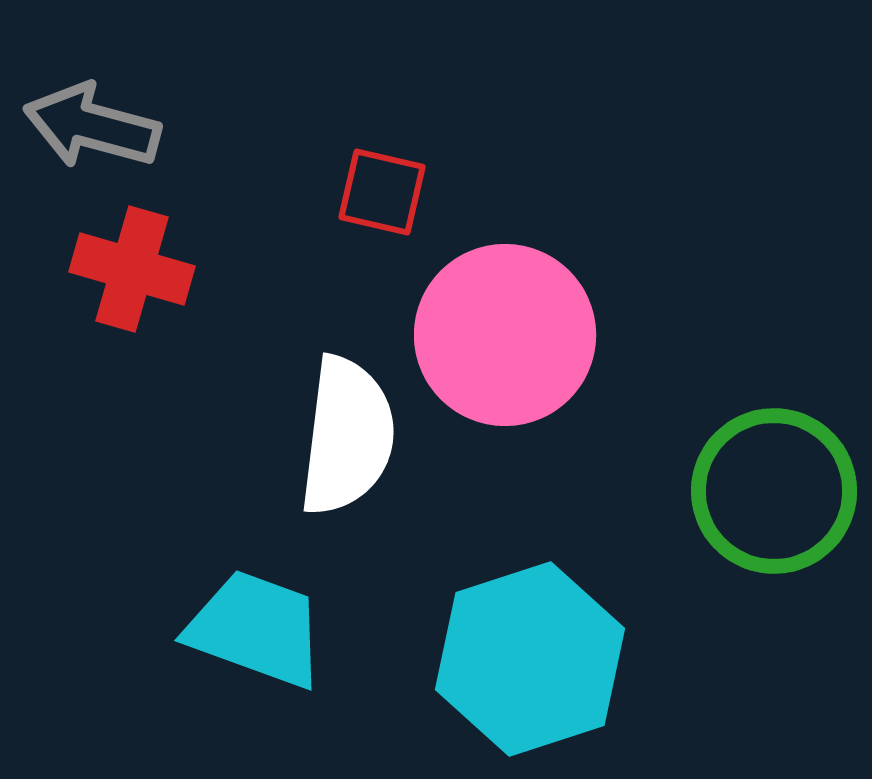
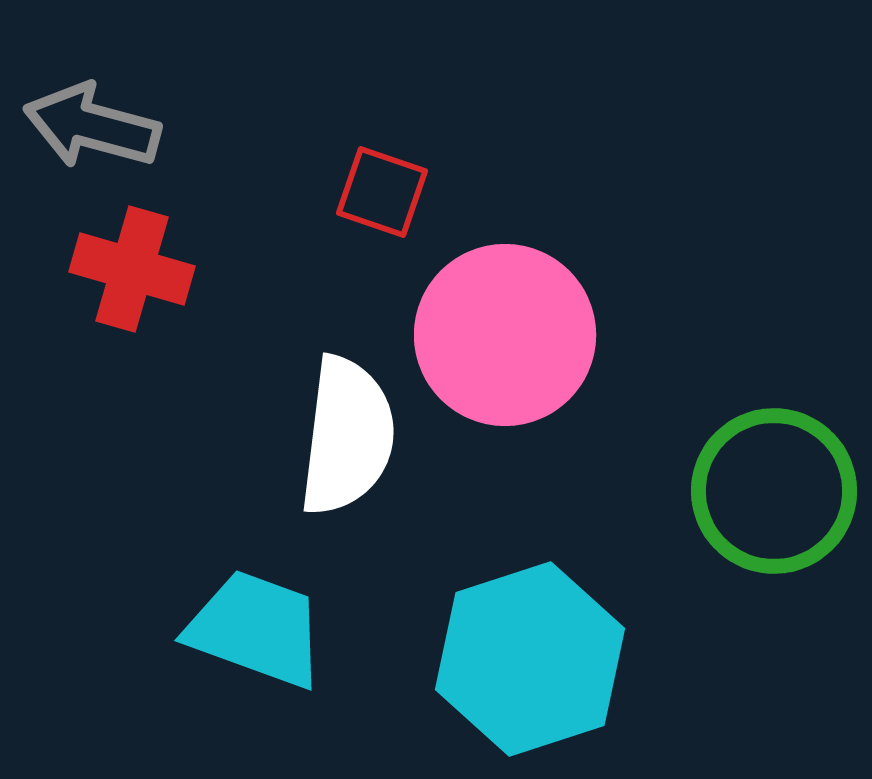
red square: rotated 6 degrees clockwise
